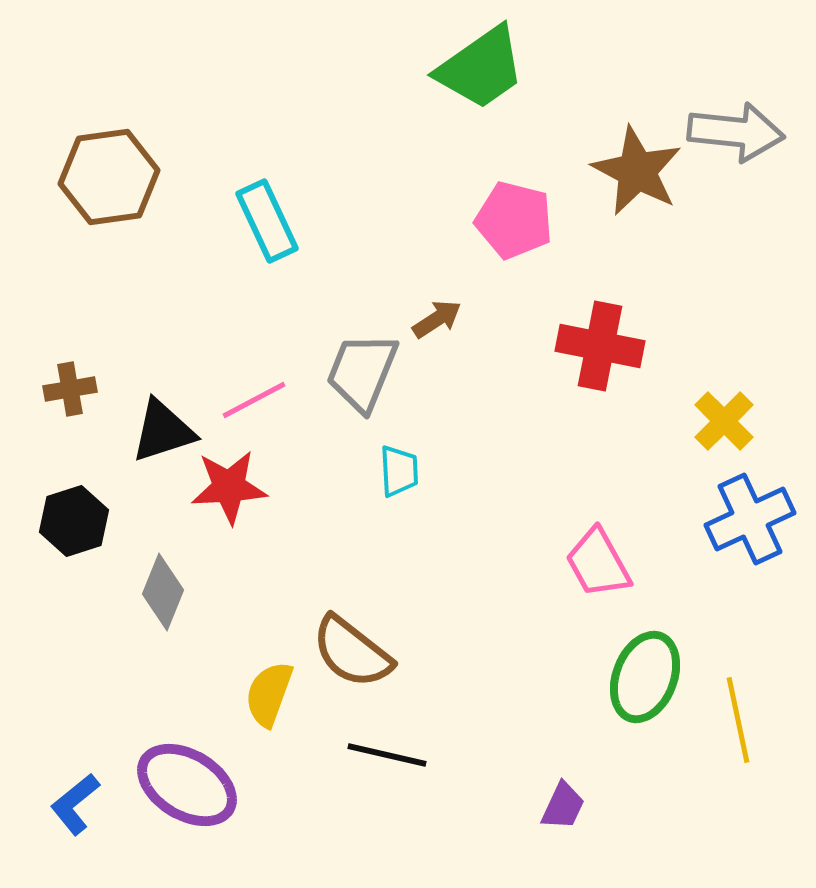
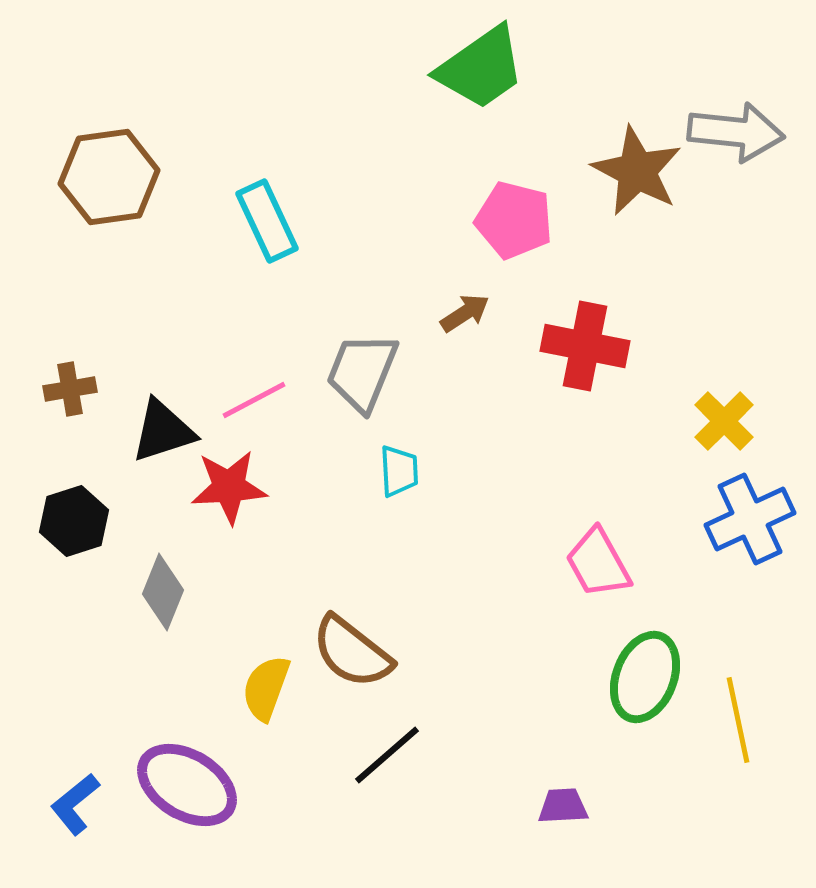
brown arrow: moved 28 px right, 6 px up
red cross: moved 15 px left
yellow semicircle: moved 3 px left, 6 px up
black line: rotated 54 degrees counterclockwise
purple trapezoid: rotated 118 degrees counterclockwise
